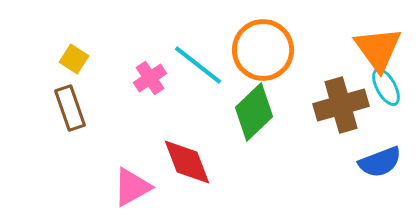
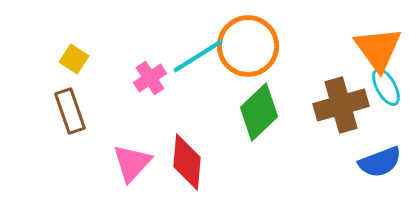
orange circle: moved 15 px left, 4 px up
cyan line: moved 9 px up; rotated 70 degrees counterclockwise
brown rectangle: moved 3 px down
green diamond: moved 5 px right
red diamond: rotated 26 degrees clockwise
pink triangle: moved 24 px up; rotated 18 degrees counterclockwise
